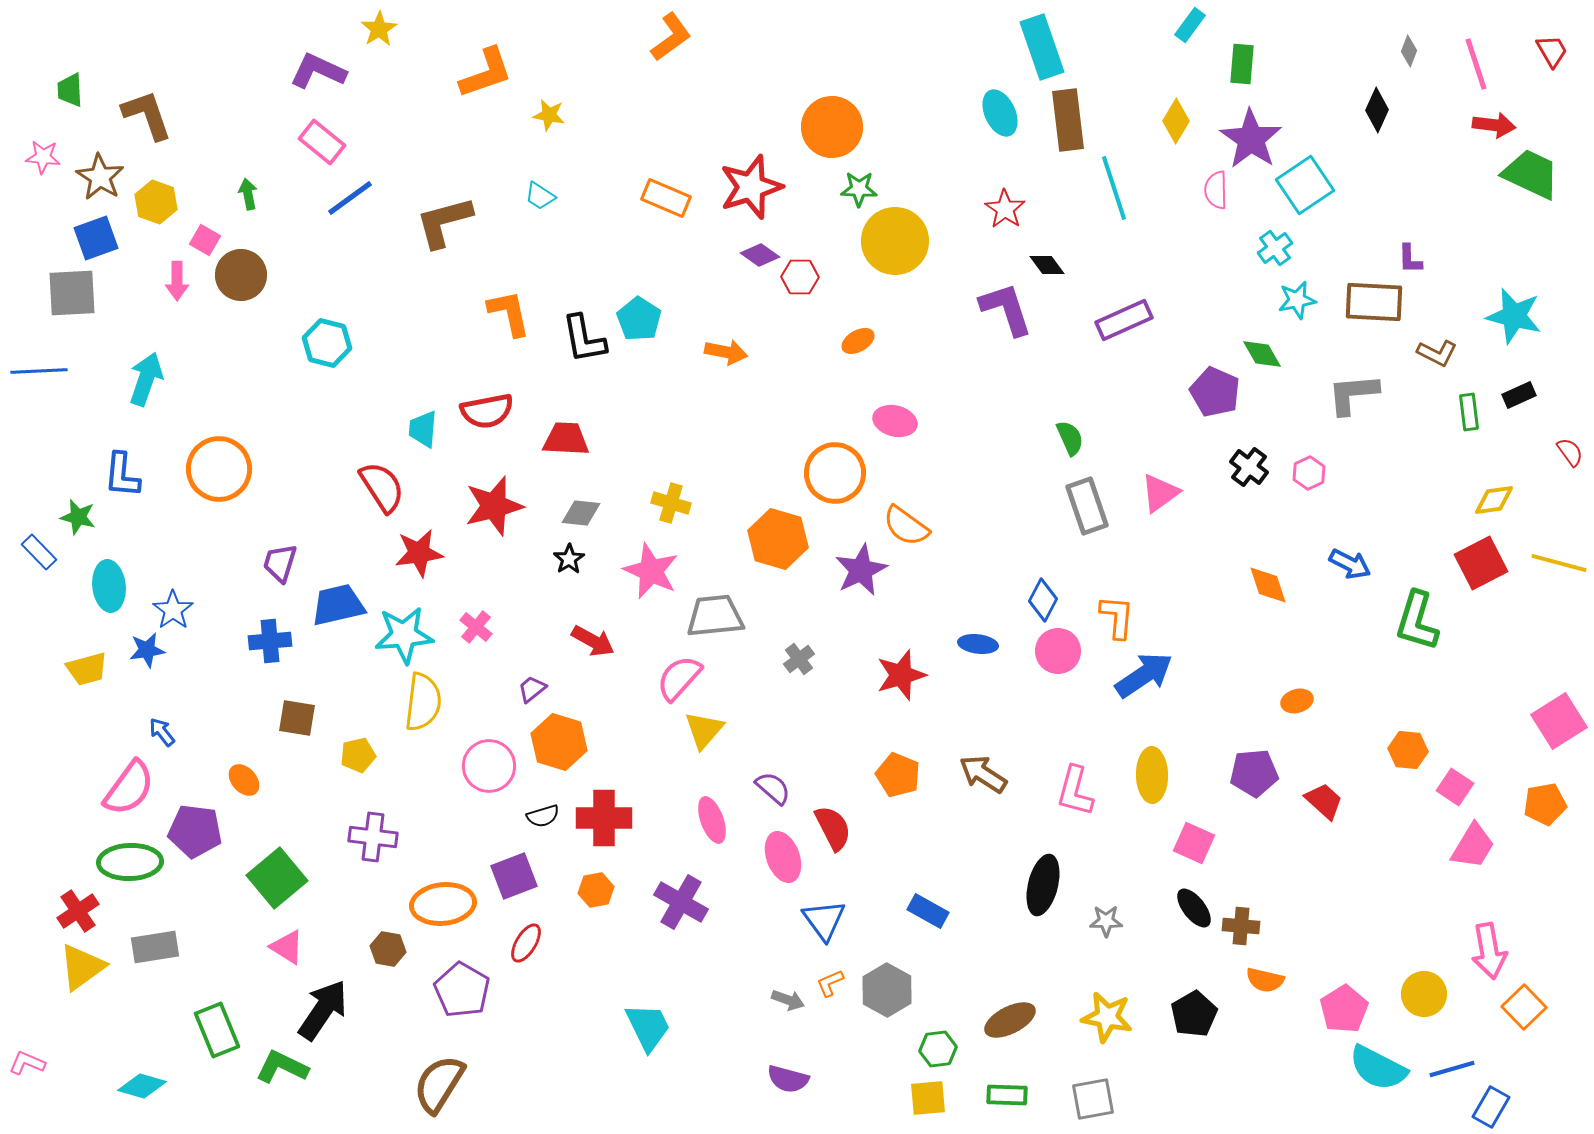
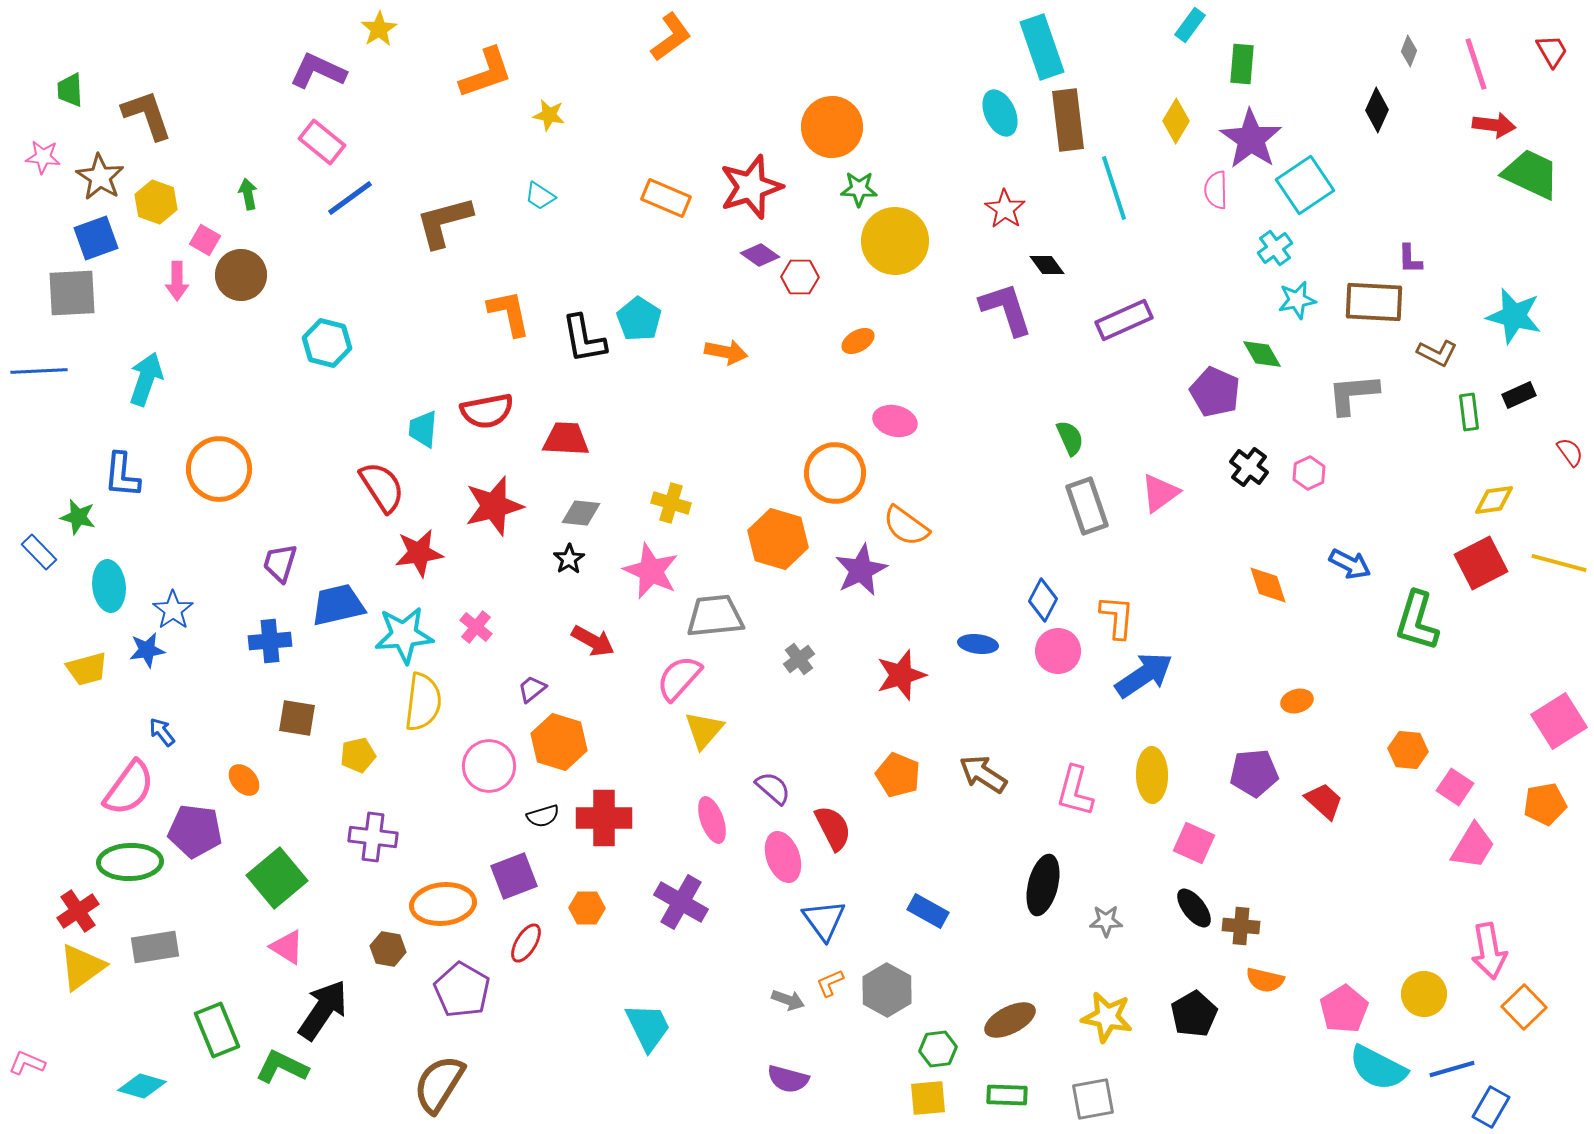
orange hexagon at (596, 890): moved 9 px left, 18 px down; rotated 12 degrees clockwise
